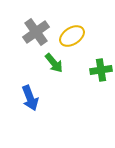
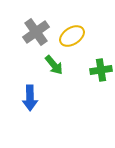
green arrow: moved 2 px down
blue arrow: rotated 20 degrees clockwise
